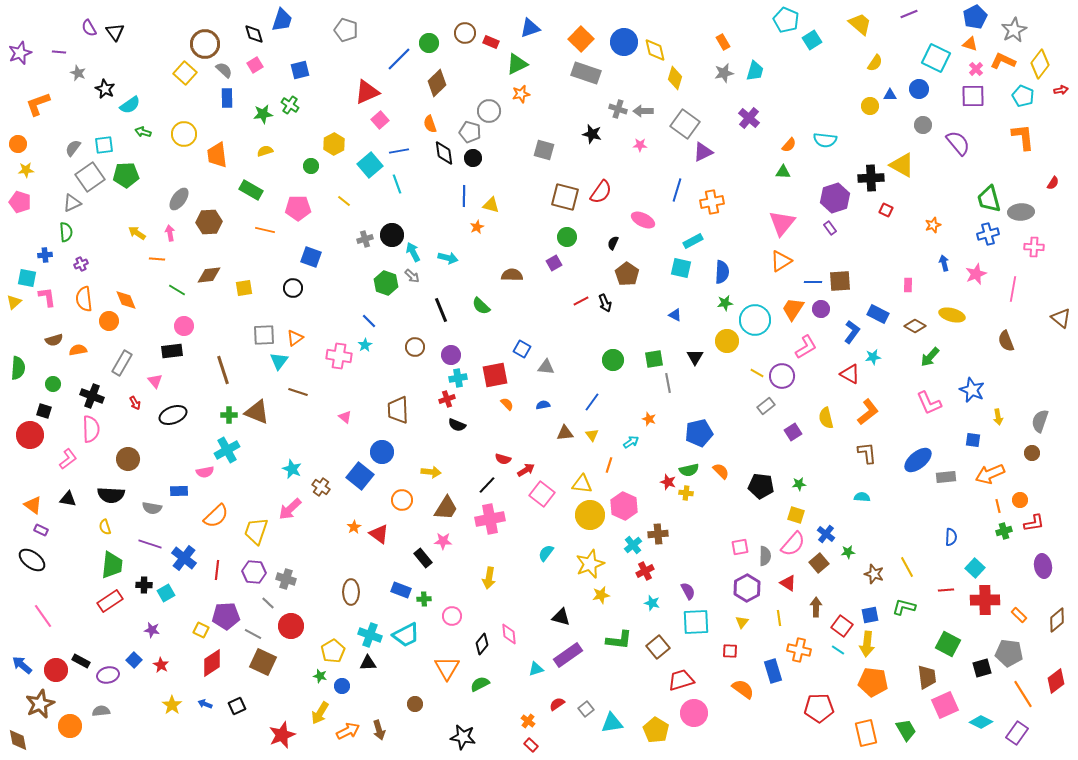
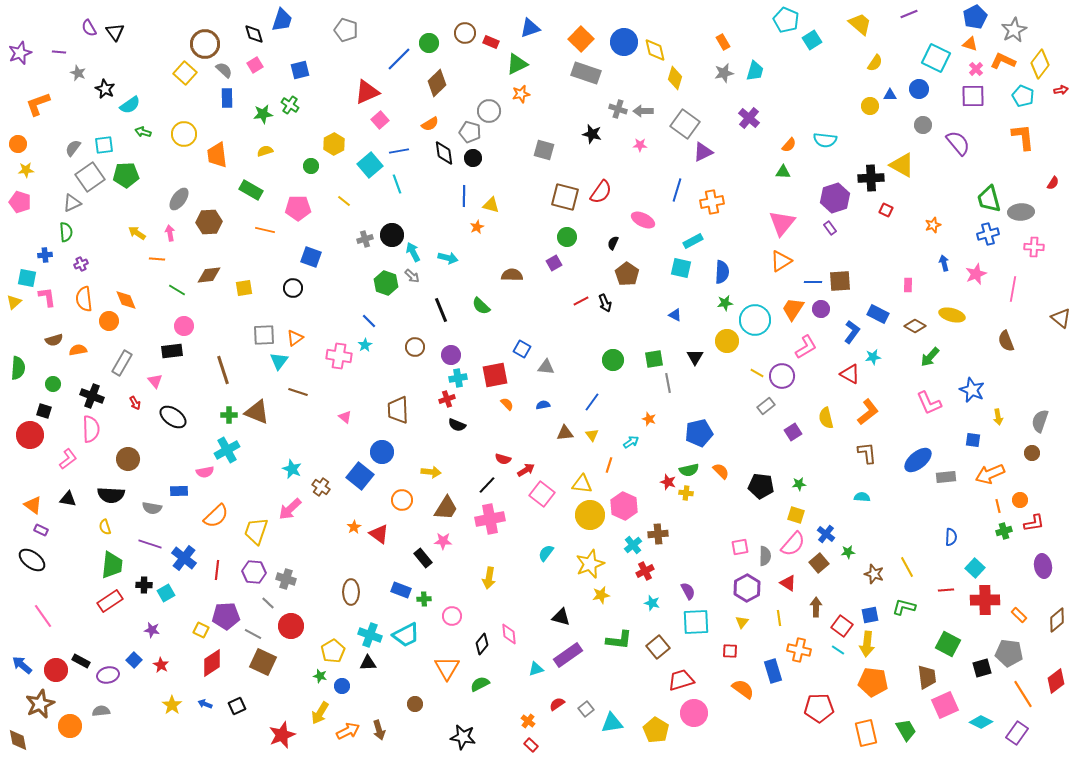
orange semicircle at (430, 124): rotated 102 degrees counterclockwise
black ellipse at (173, 415): moved 2 px down; rotated 56 degrees clockwise
